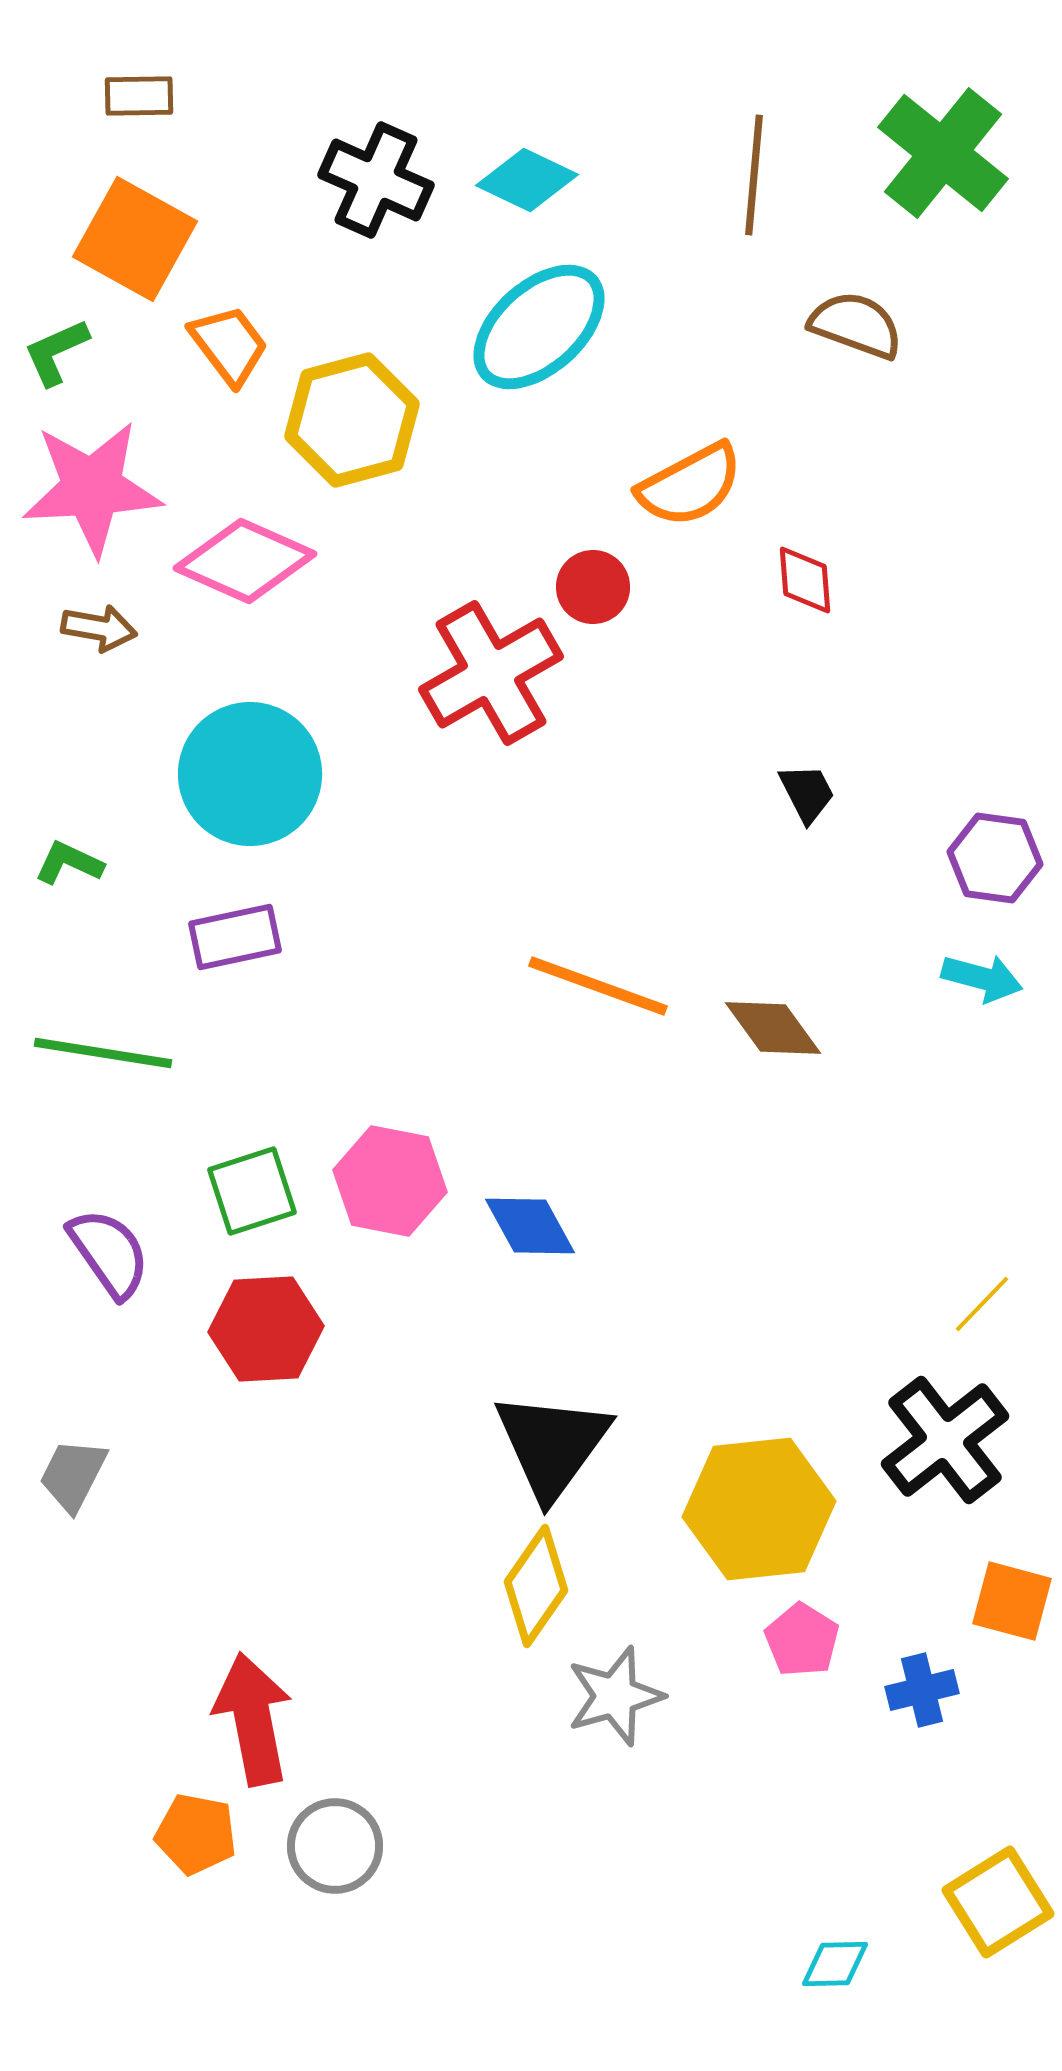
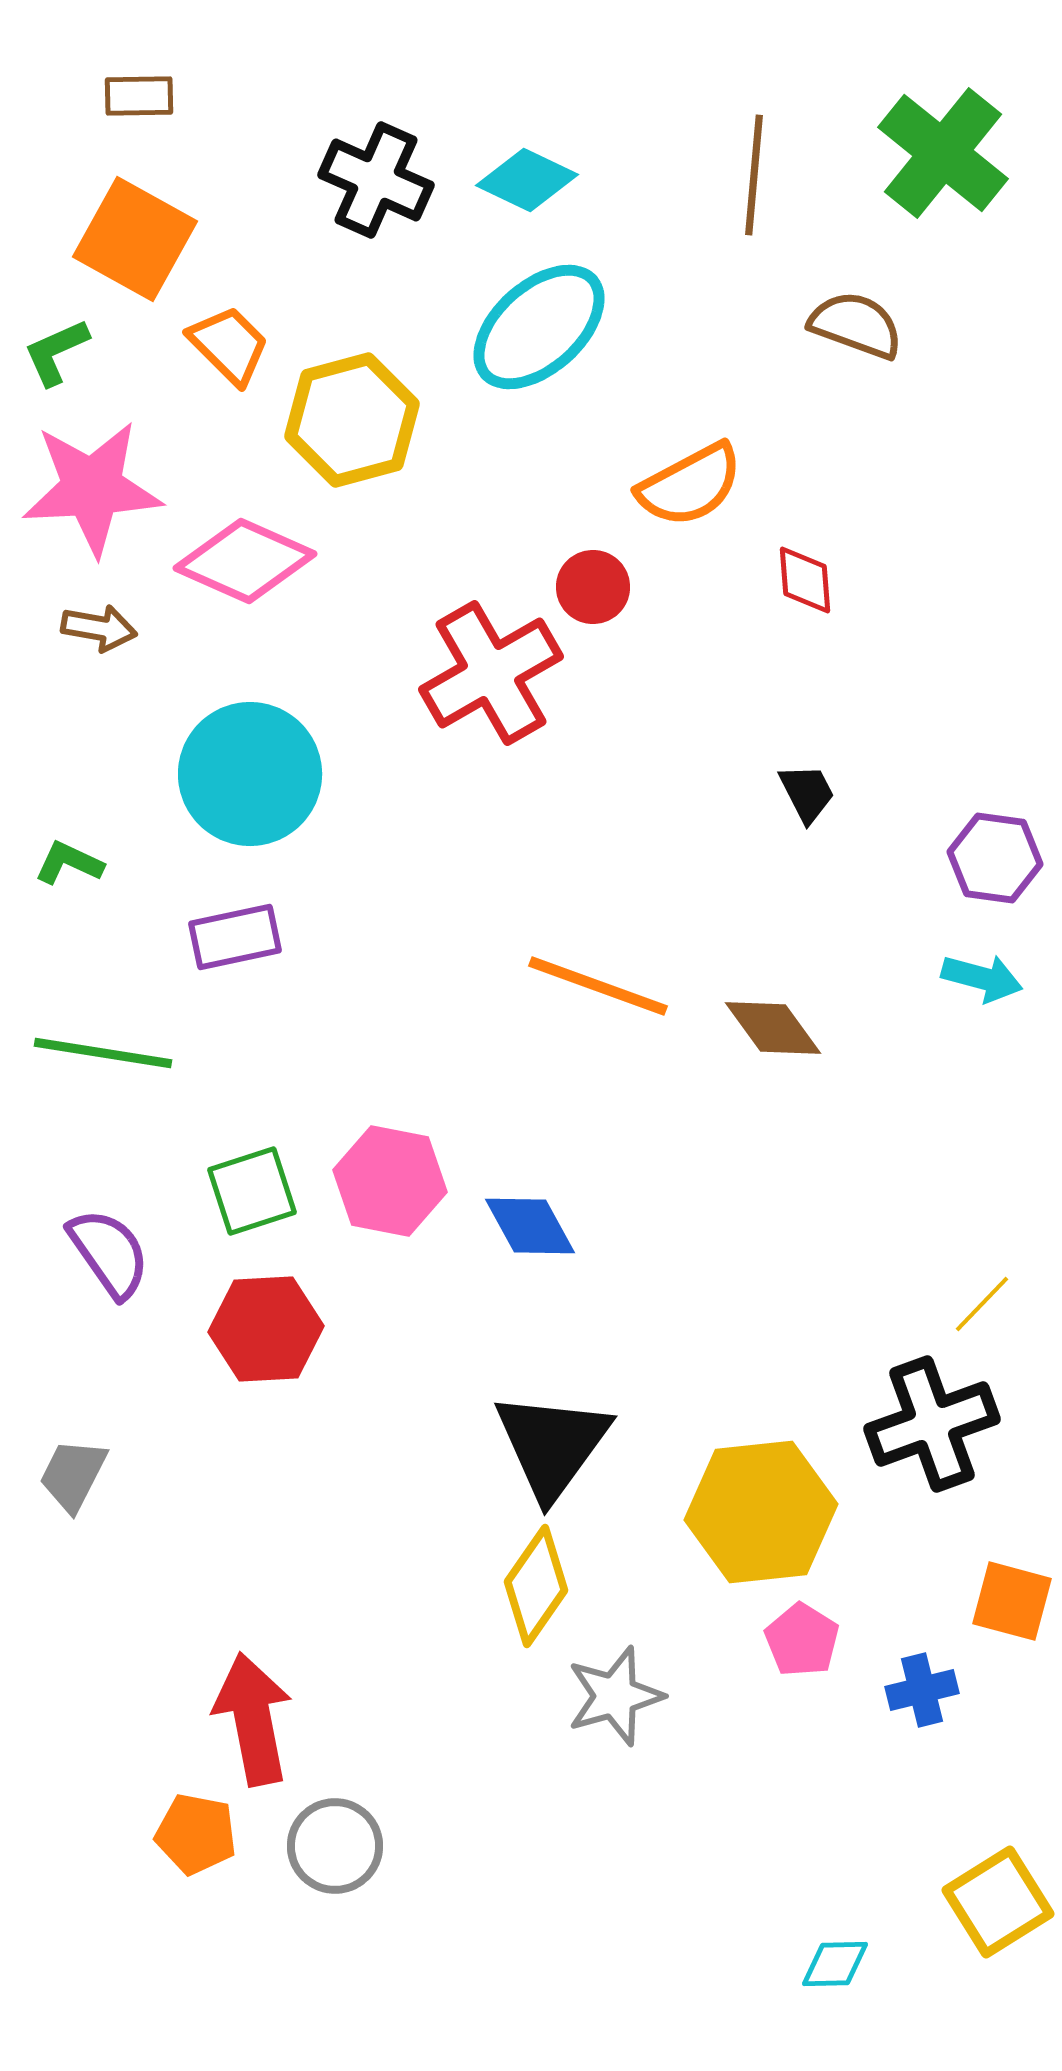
orange trapezoid at (229, 345): rotated 8 degrees counterclockwise
black cross at (945, 1440): moved 13 px left, 16 px up; rotated 18 degrees clockwise
yellow hexagon at (759, 1509): moved 2 px right, 3 px down
